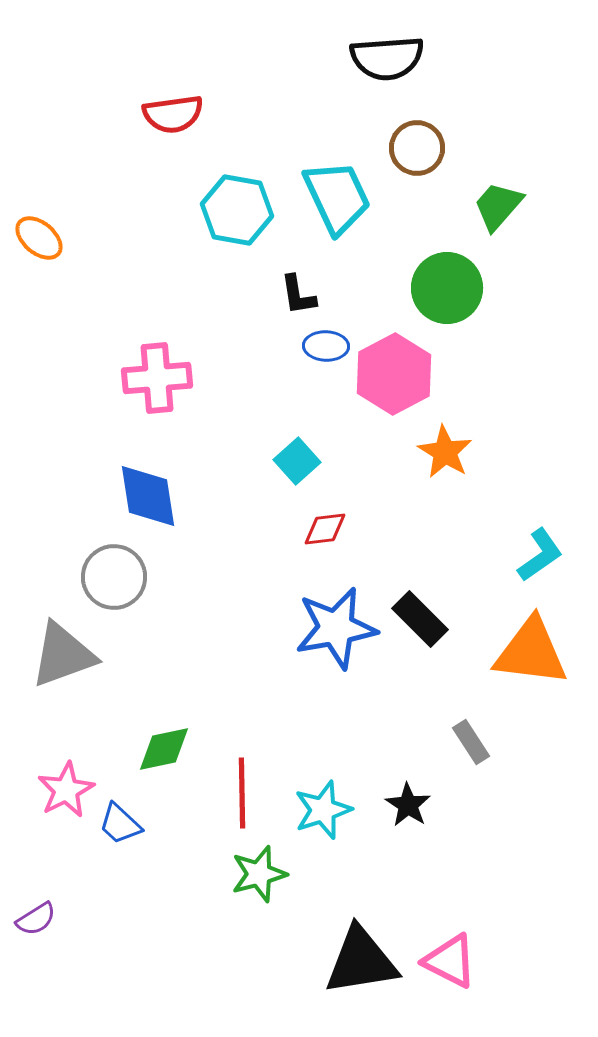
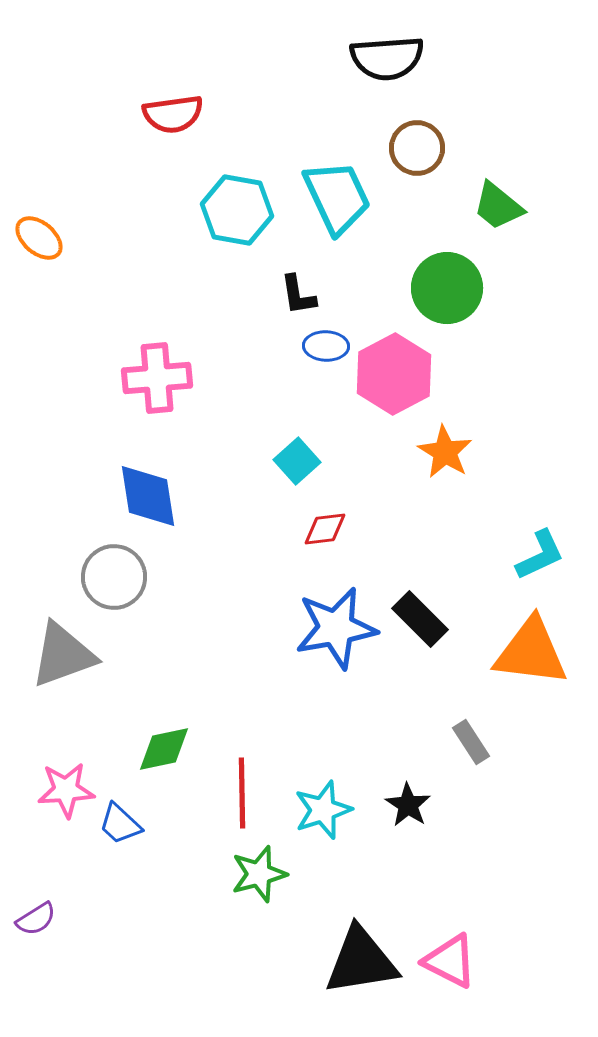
green trapezoid: rotated 92 degrees counterclockwise
cyan L-shape: rotated 10 degrees clockwise
pink star: rotated 24 degrees clockwise
